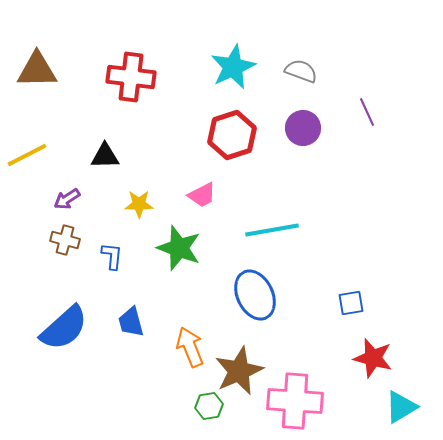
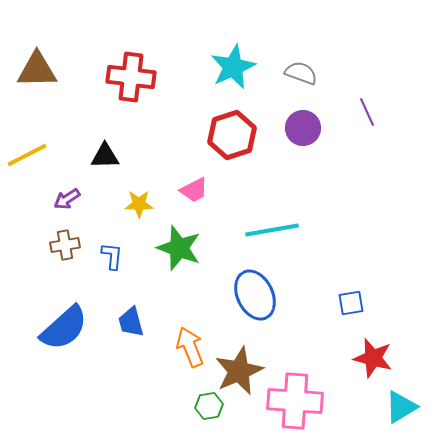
gray semicircle: moved 2 px down
pink trapezoid: moved 8 px left, 5 px up
brown cross: moved 5 px down; rotated 24 degrees counterclockwise
